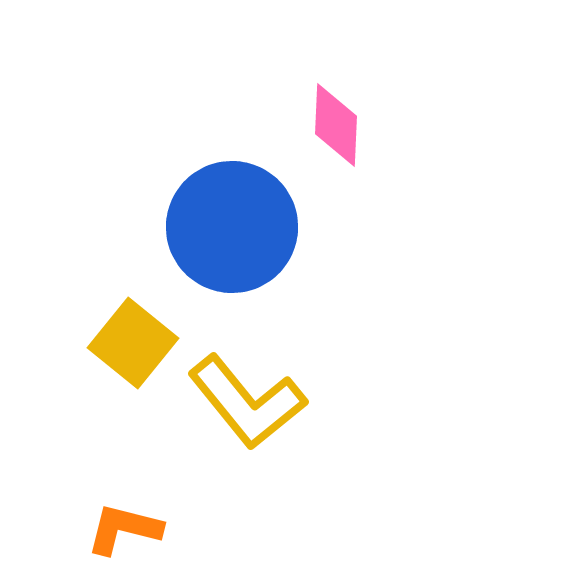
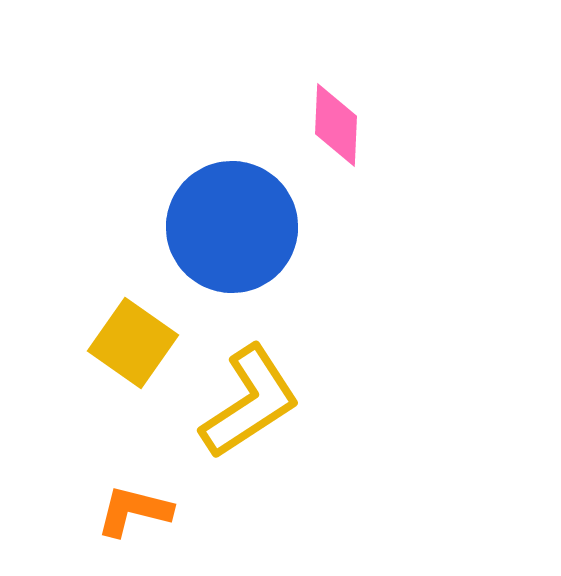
yellow square: rotated 4 degrees counterclockwise
yellow L-shape: moved 3 px right; rotated 84 degrees counterclockwise
orange L-shape: moved 10 px right, 18 px up
